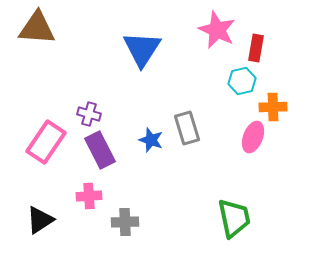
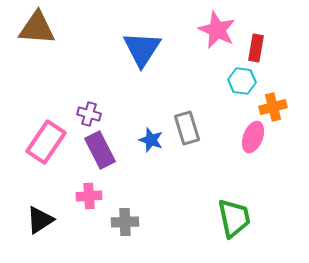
cyan hexagon: rotated 20 degrees clockwise
orange cross: rotated 12 degrees counterclockwise
